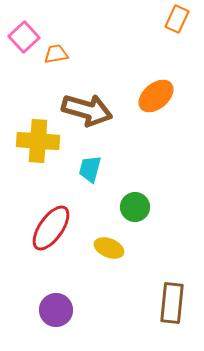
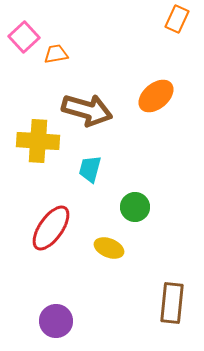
purple circle: moved 11 px down
